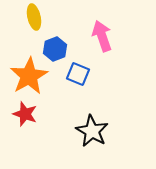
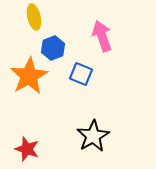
blue hexagon: moved 2 px left, 1 px up
blue square: moved 3 px right
red star: moved 2 px right, 35 px down
black star: moved 1 px right, 5 px down; rotated 12 degrees clockwise
